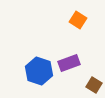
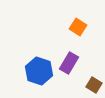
orange square: moved 7 px down
purple rectangle: rotated 40 degrees counterclockwise
